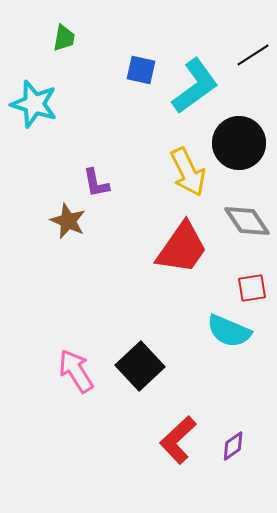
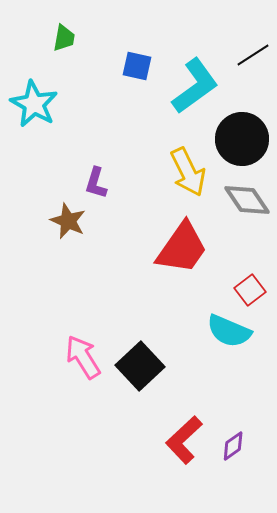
blue square: moved 4 px left, 4 px up
cyan star: rotated 12 degrees clockwise
black circle: moved 3 px right, 4 px up
purple L-shape: rotated 28 degrees clockwise
gray diamond: moved 21 px up
red square: moved 2 px left, 2 px down; rotated 28 degrees counterclockwise
pink arrow: moved 7 px right, 14 px up
red L-shape: moved 6 px right
